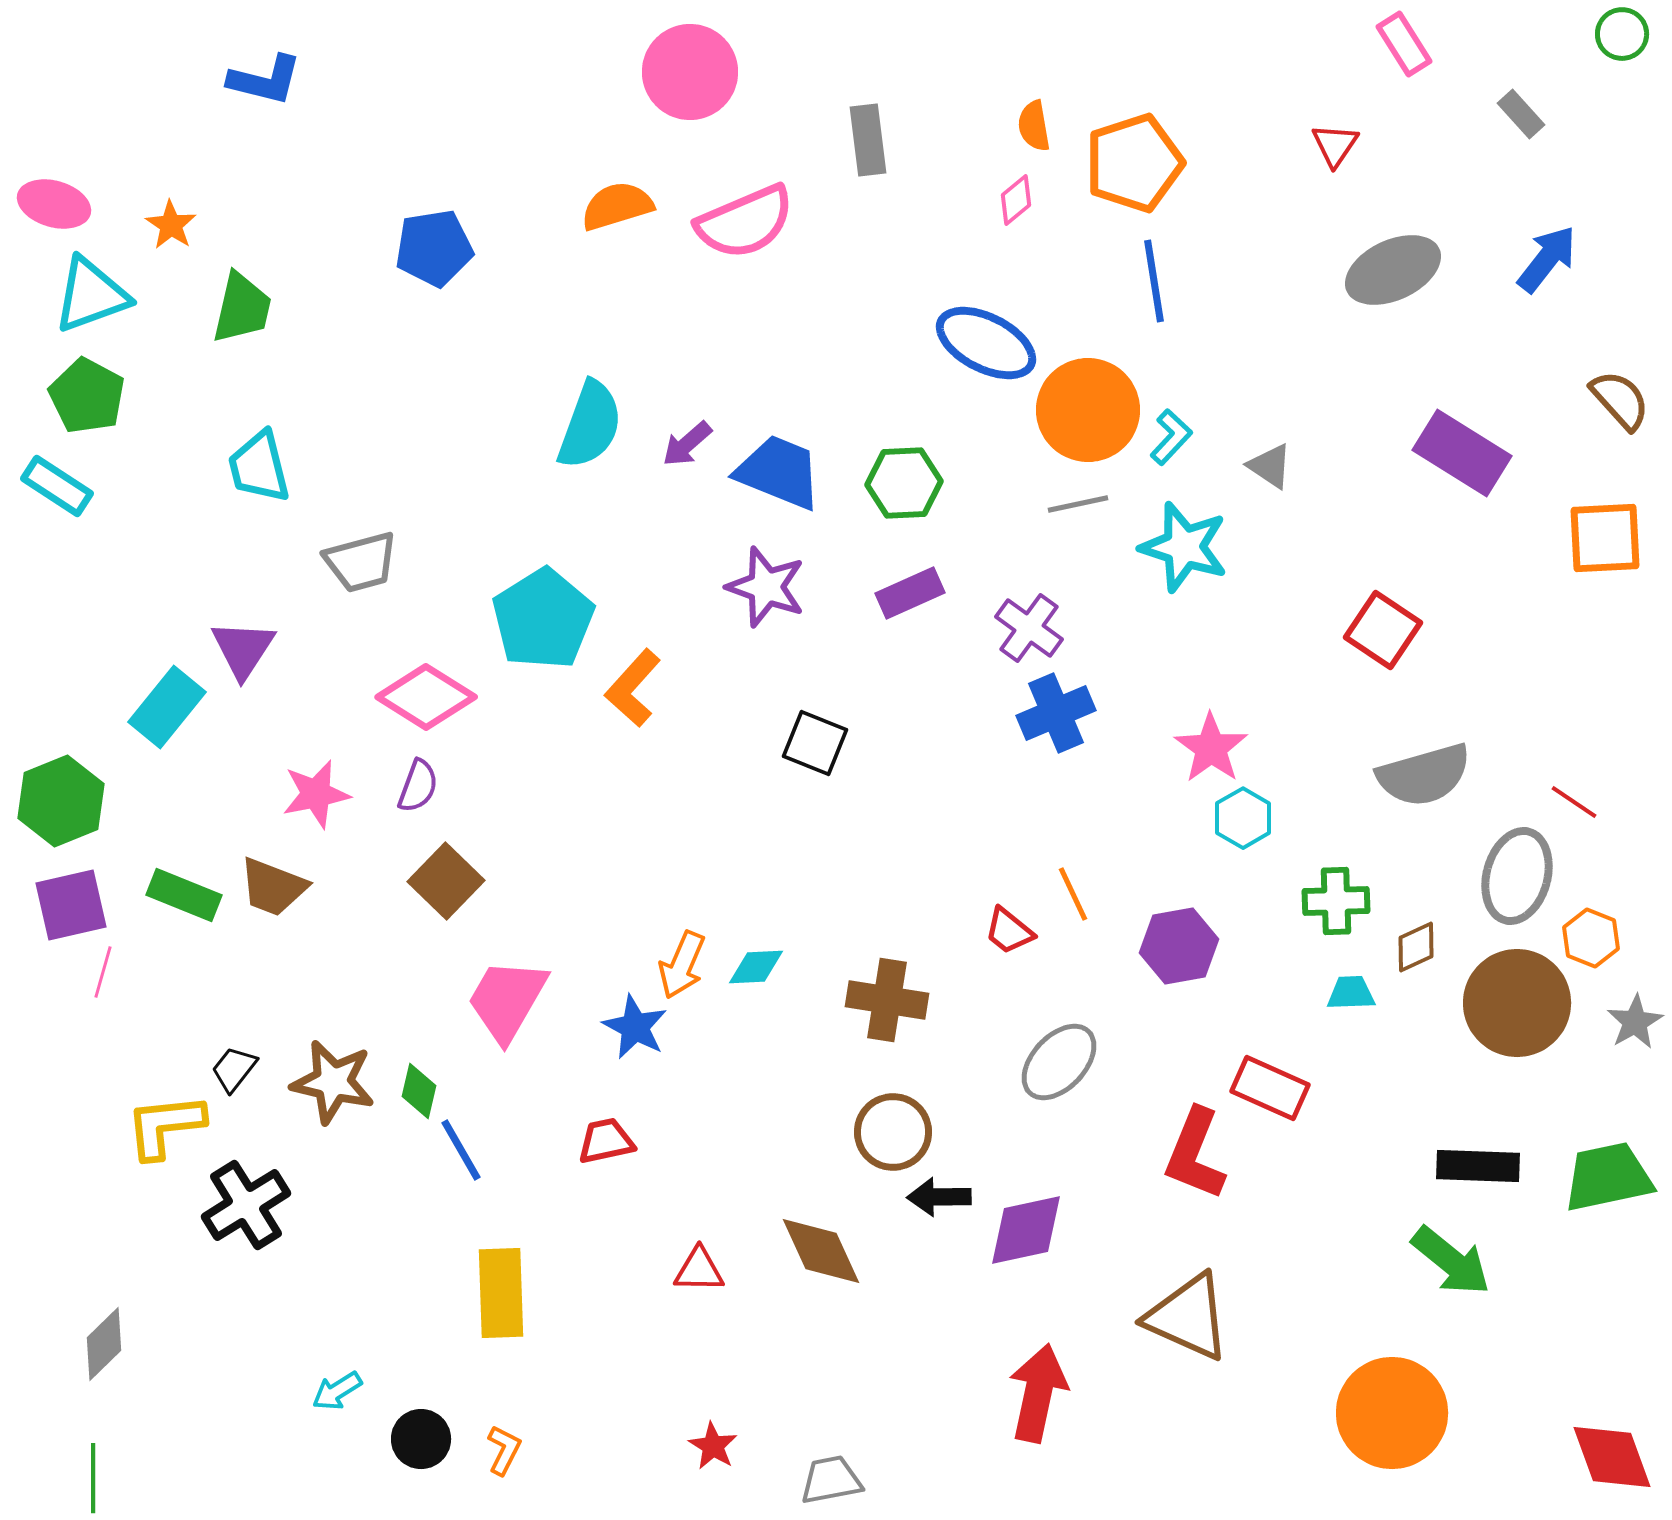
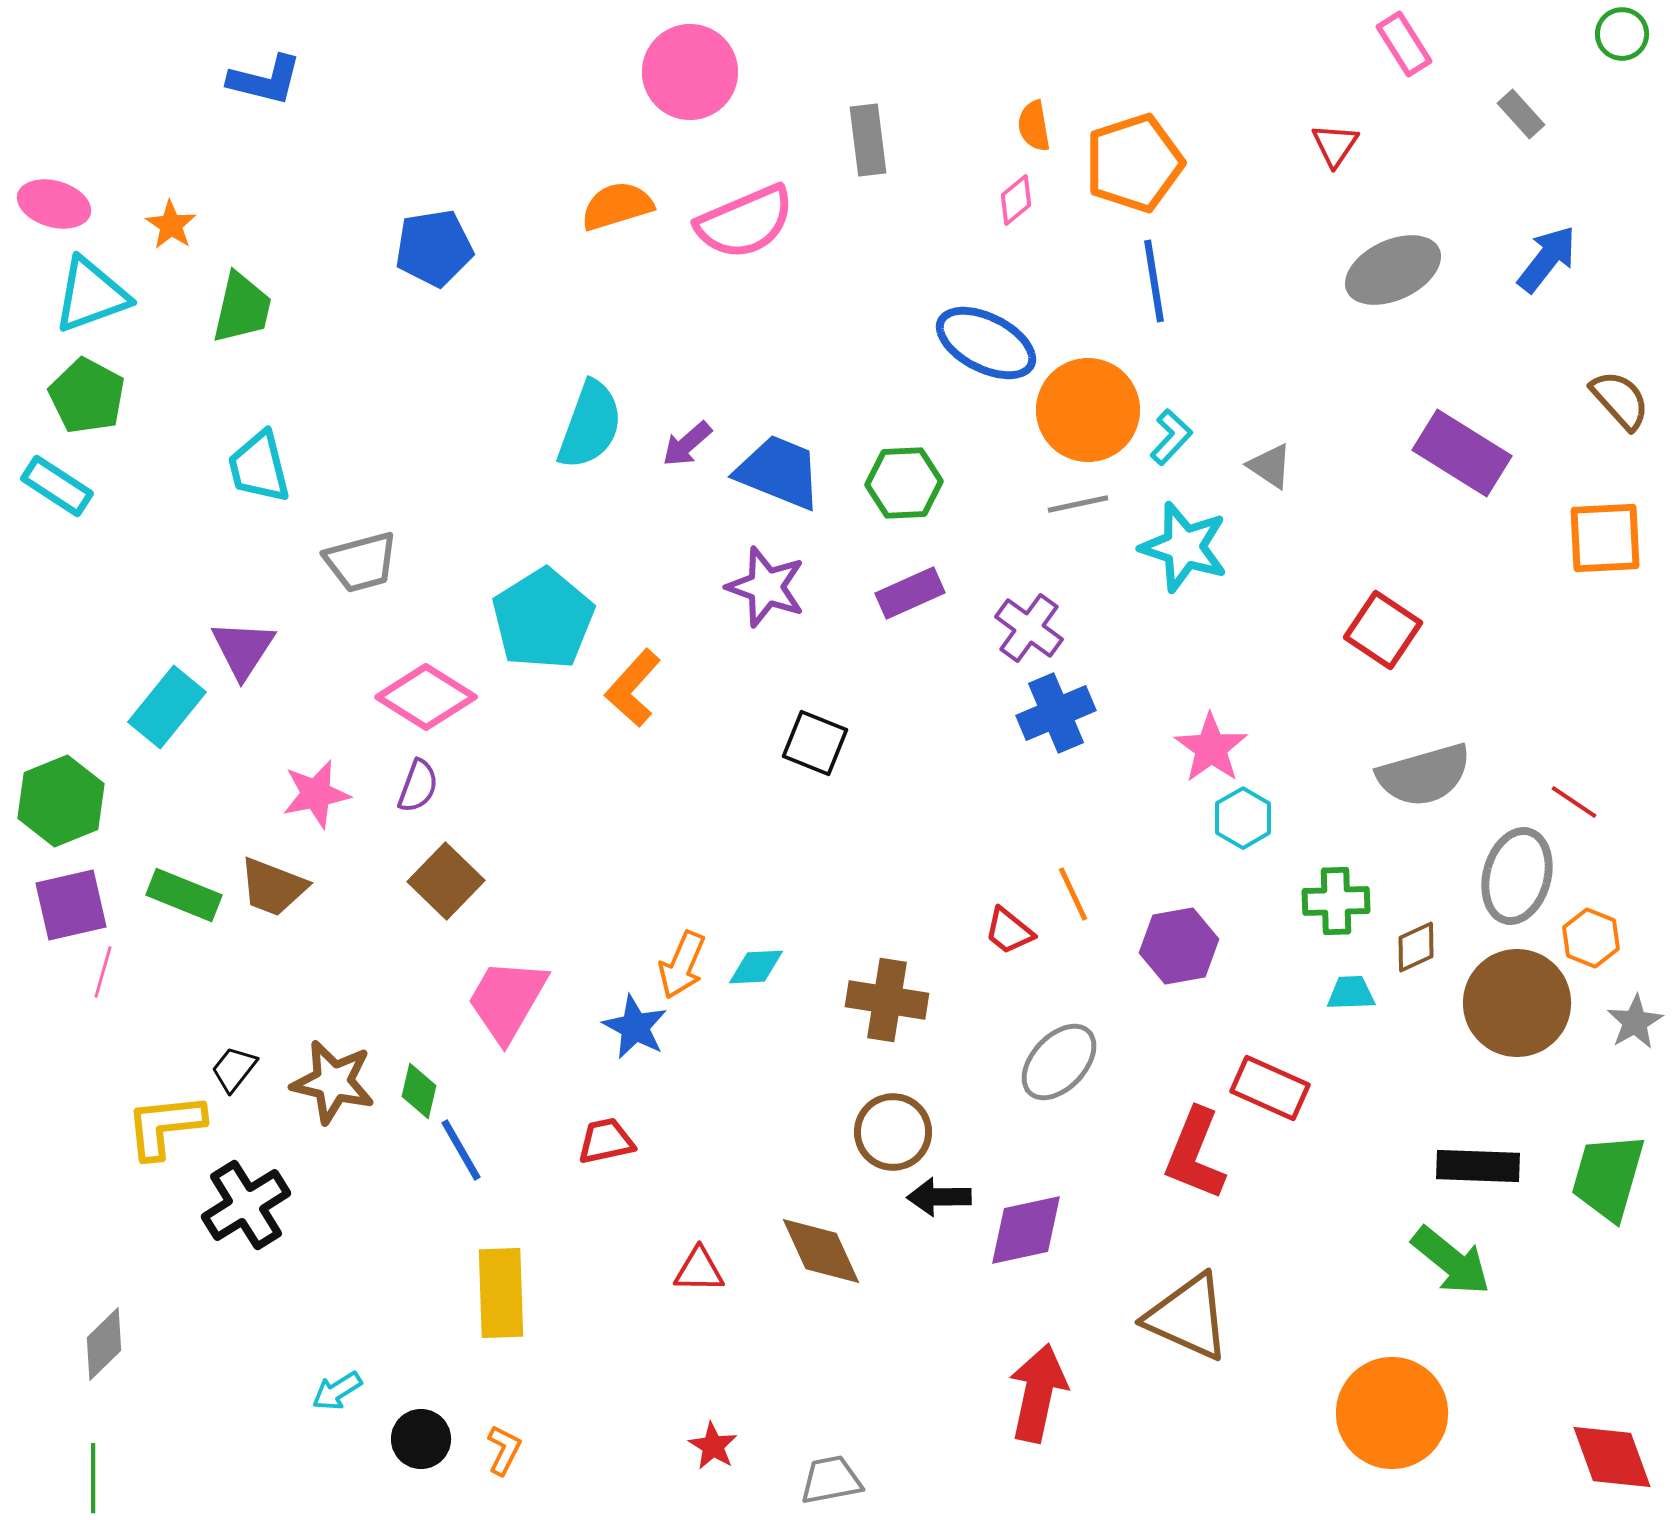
green trapezoid at (1608, 1177): rotated 62 degrees counterclockwise
